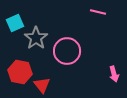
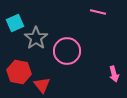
red hexagon: moved 1 px left
